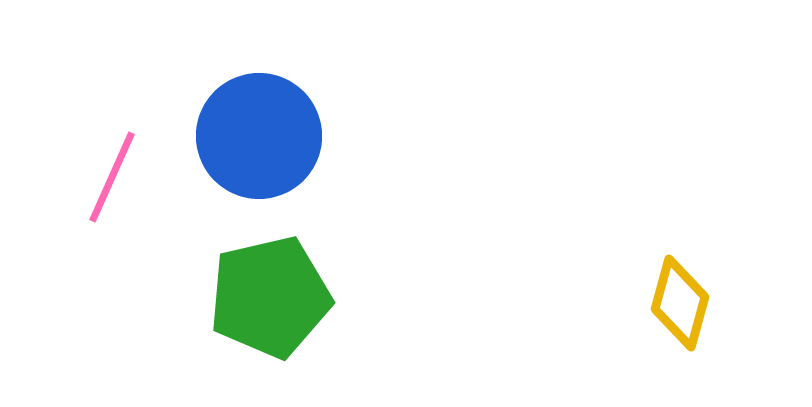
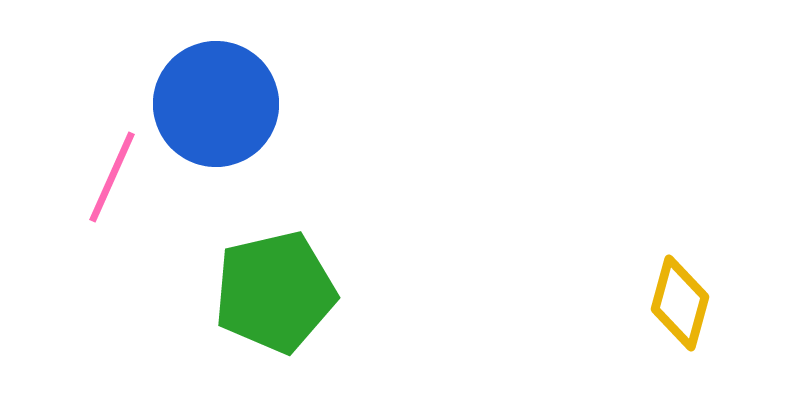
blue circle: moved 43 px left, 32 px up
green pentagon: moved 5 px right, 5 px up
